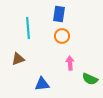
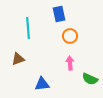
blue rectangle: rotated 21 degrees counterclockwise
orange circle: moved 8 px right
